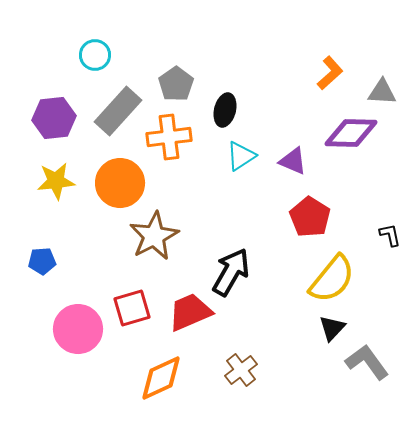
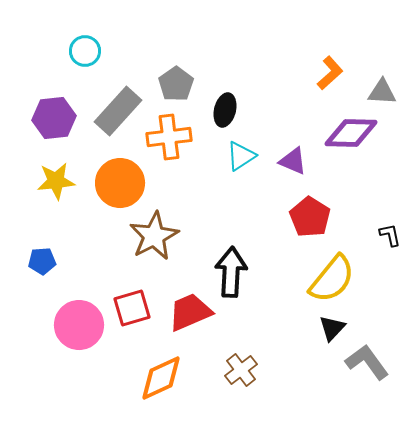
cyan circle: moved 10 px left, 4 px up
black arrow: rotated 27 degrees counterclockwise
pink circle: moved 1 px right, 4 px up
